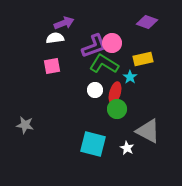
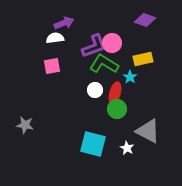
purple diamond: moved 2 px left, 2 px up
